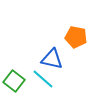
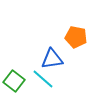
blue triangle: rotated 20 degrees counterclockwise
